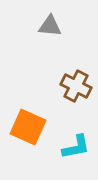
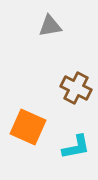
gray triangle: rotated 15 degrees counterclockwise
brown cross: moved 2 px down
